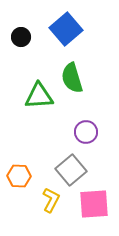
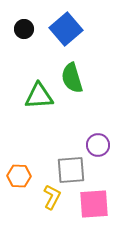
black circle: moved 3 px right, 8 px up
purple circle: moved 12 px right, 13 px down
gray square: rotated 36 degrees clockwise
yellow L-shape: moved 1 px right, 3 px up
